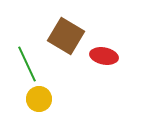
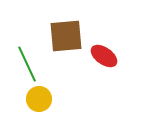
brown square: rotated 36 degrees counterclockwise
red ellipse: rotated 24 degrees clockwise
